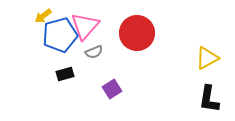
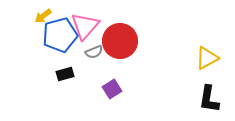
red circle: moved 17 px left, 8 px down
